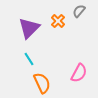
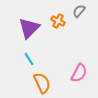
orange cross: rotated 16 degrees counterclockwise
